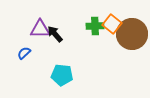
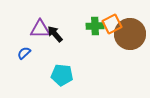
orange square: rotated 24 degrees clockwise
brown circle: moved 2 px left
